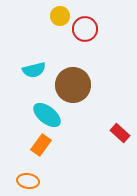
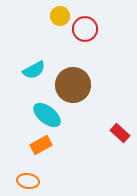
cyan semicircle: rotated 15 degrees counterclockwise
orange rectangle: rotated 25 degrees clockwise
